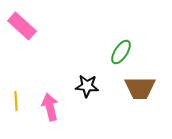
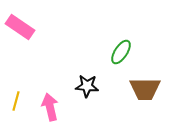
pink rectangle: moved 2 px left, 1 px down; rotated 8 degrees counterclockwise
brown trapezoid: moved 5 px right, 1 px down
yellow line: rotated 18 degrees clockwise
